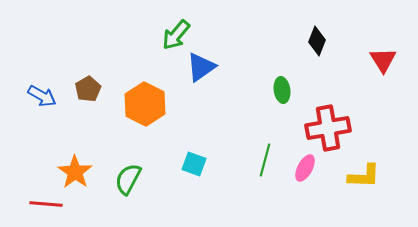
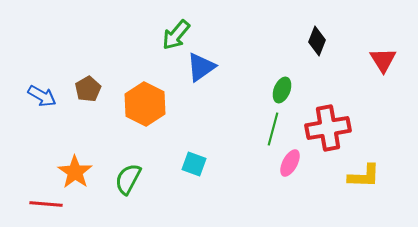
green ellipse: rotated 30 degrees clockwise
green line: moved 8 px right, 31 px up
pink ellipse: moved 15 px left, 5 px up
